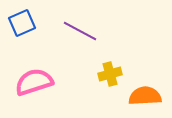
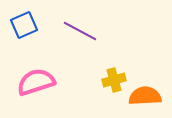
blue square: moved 2 px right, 2 px down
yellow cross: moved 4 px right, 6 px down
pink semicircle: moved 2 px right
